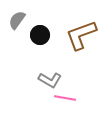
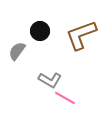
gray semicircle: moved 31 px down
black circle: moved 4 px up
pink line: rotated 20 degrees clockwise
